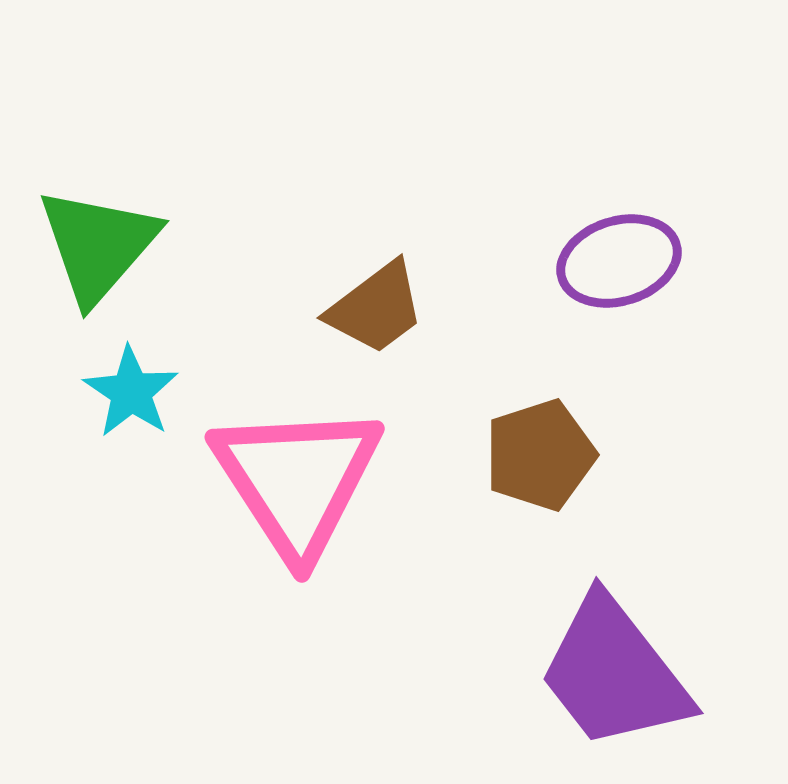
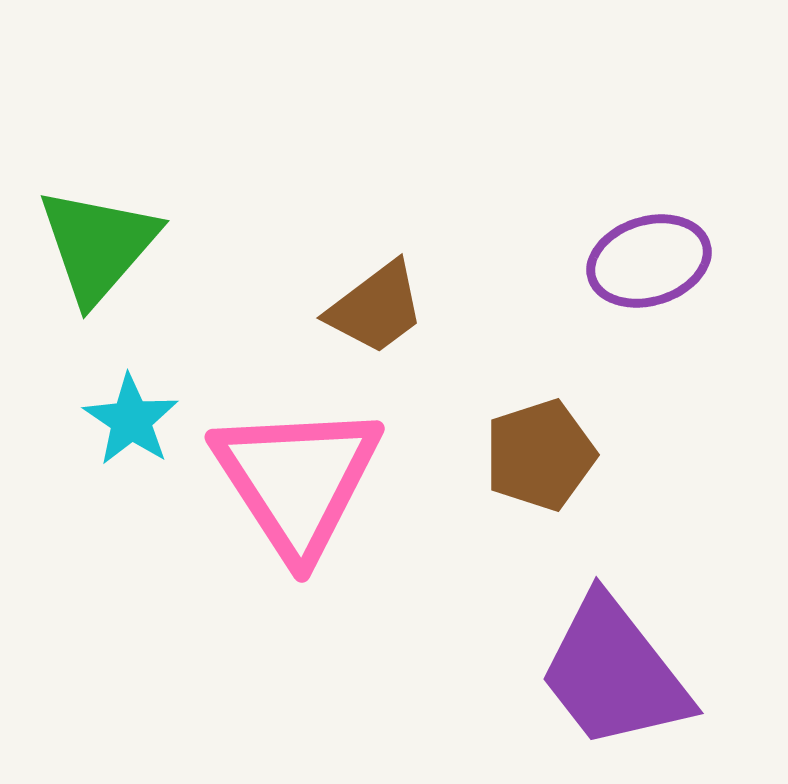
purple ellipse: moved 30 px right
cyan star: moved 28 px down
